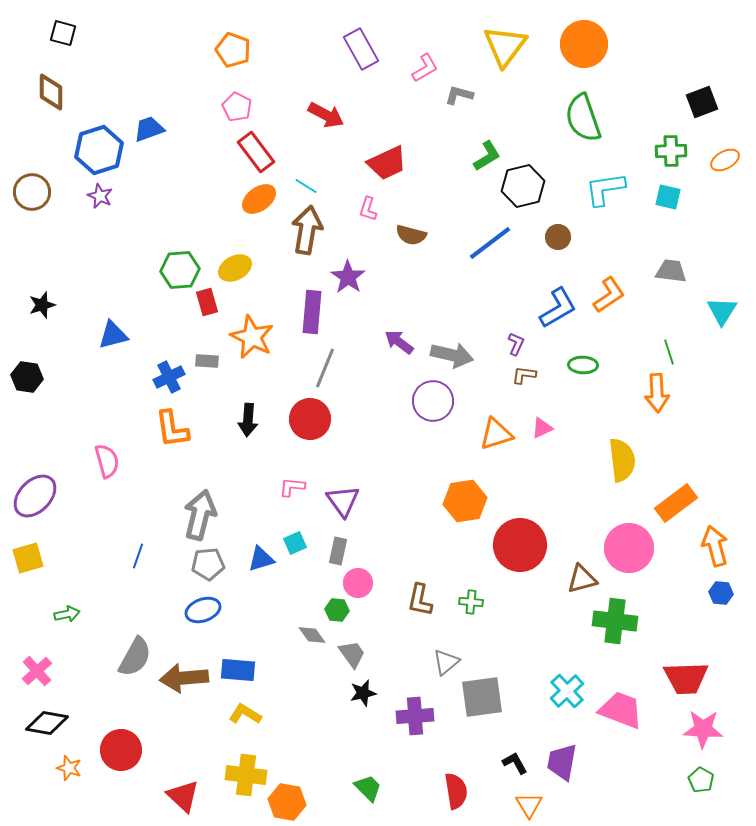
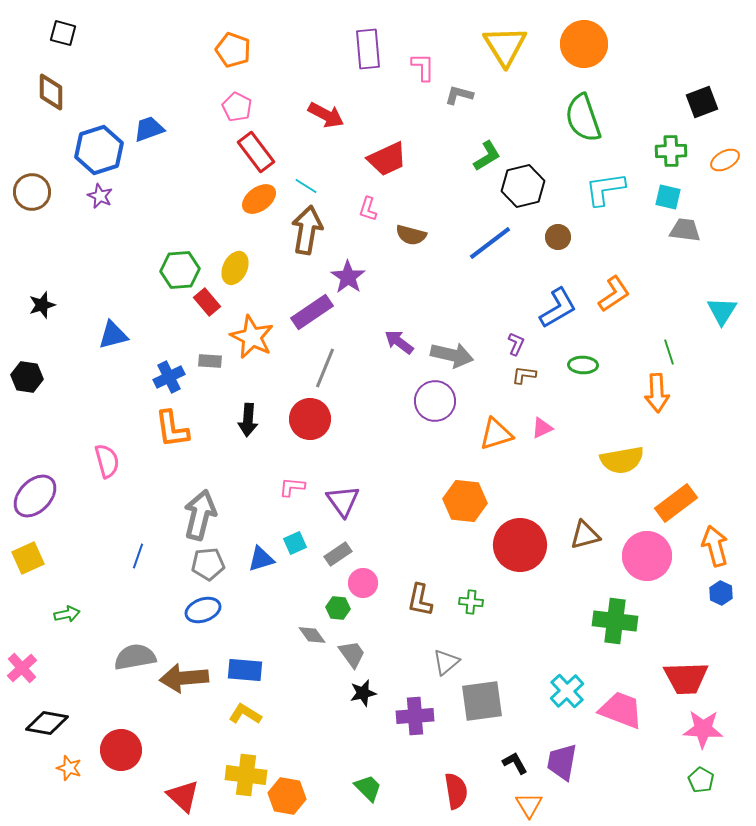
yellow triangle at (505, 46): rotated 9 degrees counterclockwise
purple rectangle at (361, 49): moved 7 px right; rotated 24 degrees clockwise
pink L-shape at (425, 68): moved 2 px left, 1 px up; rotated 60 degrees counterclockwise
red trapezoid at (387, 163): moved 4 px up
yellow ellipse at (235, 268): rotated 36 degrees counterclockwise
gray trapezoid at (671, 271): moved 14 px right, 41 px up
orange L-shape at (609, 295): moved 5 px right, 1 px up
red rectangle at (207, 302): rotated 24 degrees counterclockwise
purple rectangle at (312, 312): rotated 51 degrees clockwise
gray rectangle at (207, 361): moved 3 px right
purple circle at (433, 401): moved 2 px right
yellow semicircle at (622, 460): rotated 87 degrees clockwise
orange hexagon at (465, 501): rotated 15 degrees clockwise
pink circle at (629, 548): moved 18 px right, 8 px down
gray rectangle at (338, 551): moved 3 px down; rotated 44 degrees clockwise
yellow square at (28, 558): rotated 8 degrees counterclockwise
brown triangle at (582, 579): moved 3 px right, 44 px up
pink circle at (358, 583): moved 5 px right
blue hexagon at (721, 593): rotated 20 degrees clockwise
green hexagon at (337, 610): moved 1 px right, 2 px up
gray semicircle at (135, 657): rotated 129 degrees counterclockwise
blue rectangle at (238, 670): moved 7 px right
pink cross at (37, 671): moved 15 px left, 3 px up
gray square at (482, 697): moved 4 px down
orange hexagon at (287, 802): moved 6 px up
